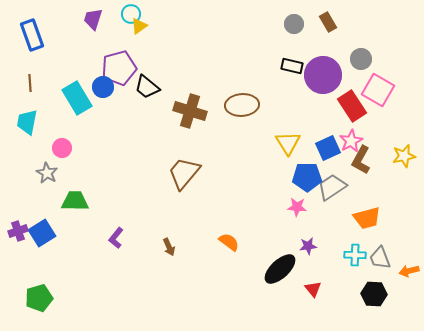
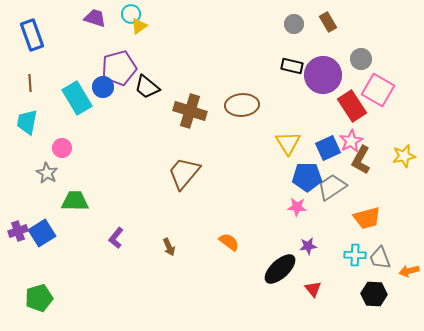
purple trapezoid at (93, 19): moved 2 px right, 1 px up; rotated 90 degrees clockwise
